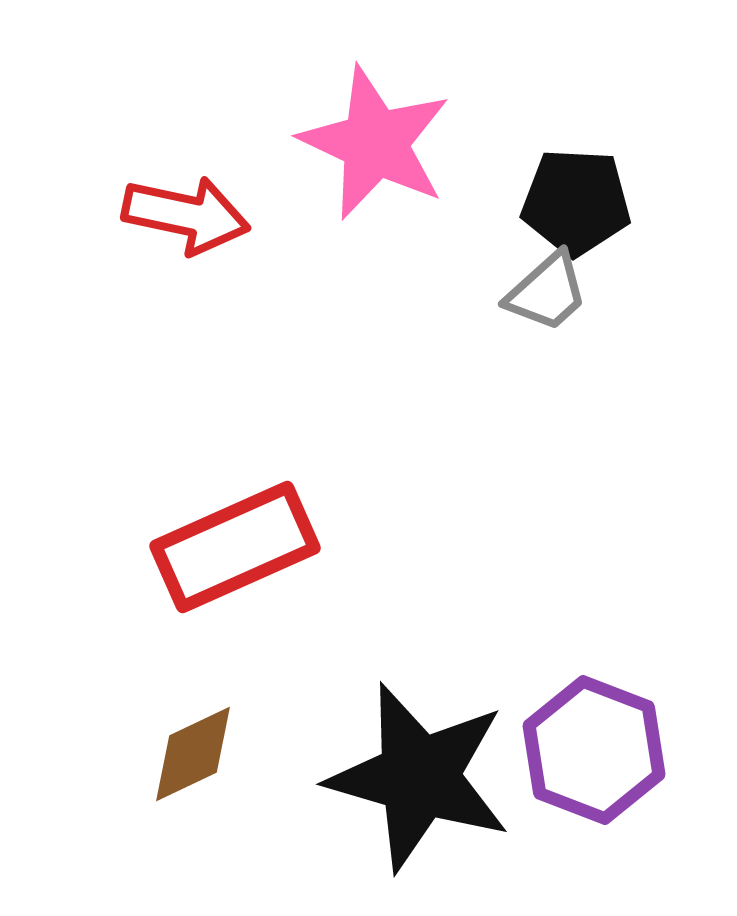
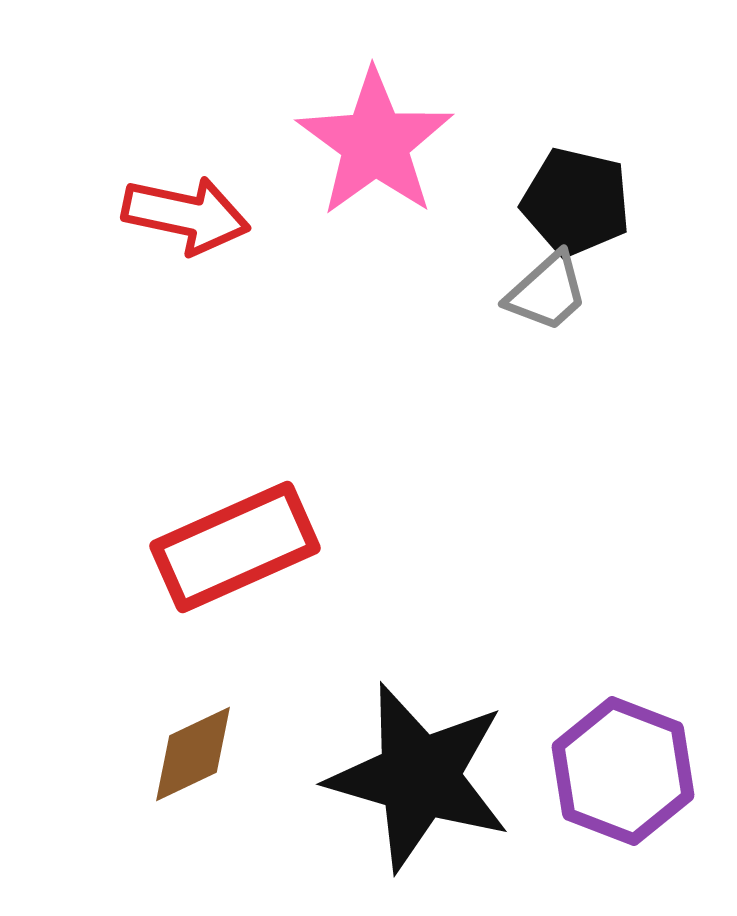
pink star: rotated 11 degrees clockwise
black pentagon: rotated 10 degrees clockwise
purple hexagon: moved 29 px right, 21 px down
